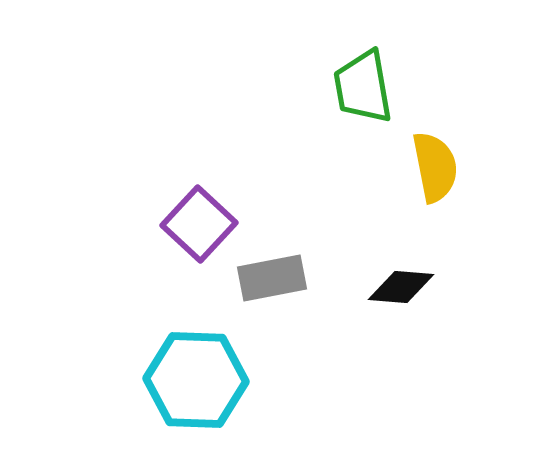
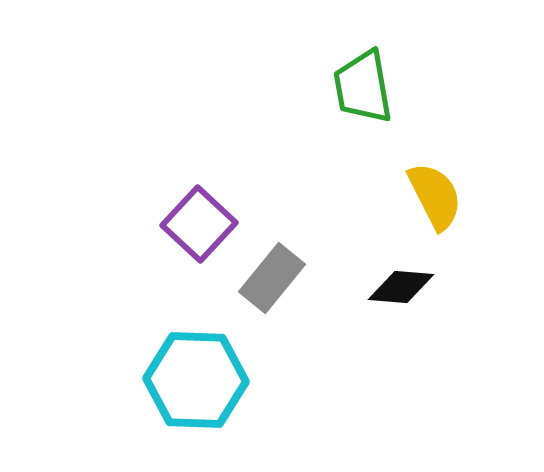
yellow semicircle: moved 29 px down; rotated 16 degrees counterclockwise
gray rectangle: rotated 40 degrees counterclockwise
